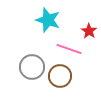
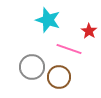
brown circle: moved 1 px left, 1 px down
